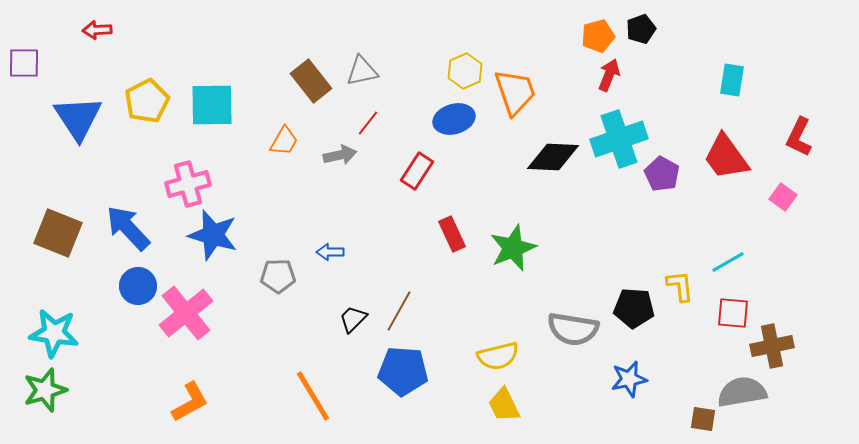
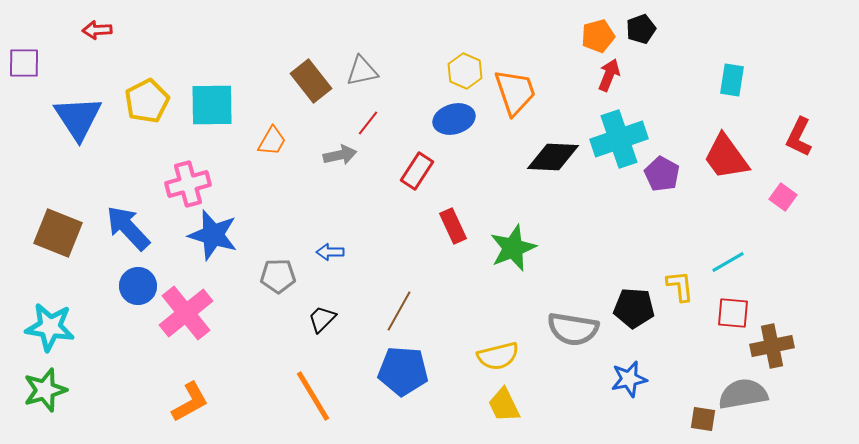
yellow hexagon at (465, 71): rotated 12 degrees counterclockwise
orange trapezoid at (284, 141): moved 12 px left
red rectangle at (452, 234): moved 1 px right, 8 px up
black trapezoid at (353, 319): moved 31 px left
cyan star at (54, 333): moved 4 px left, 6 px up
gray semicircle at (742, 392): moved 1 px right, 2 px down
